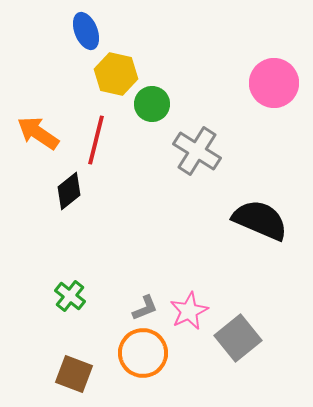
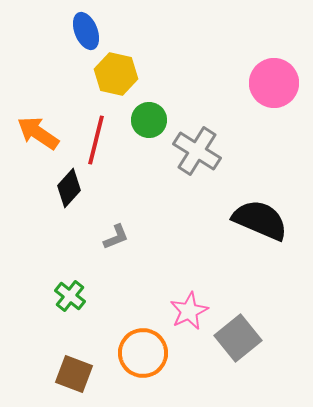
green circle: moved 3 px left, 16 px down
black diamond: moved 3 px up; rotated 9 degrees counterclockwise
gray L-shape: moved 29 px left, 71 px up
